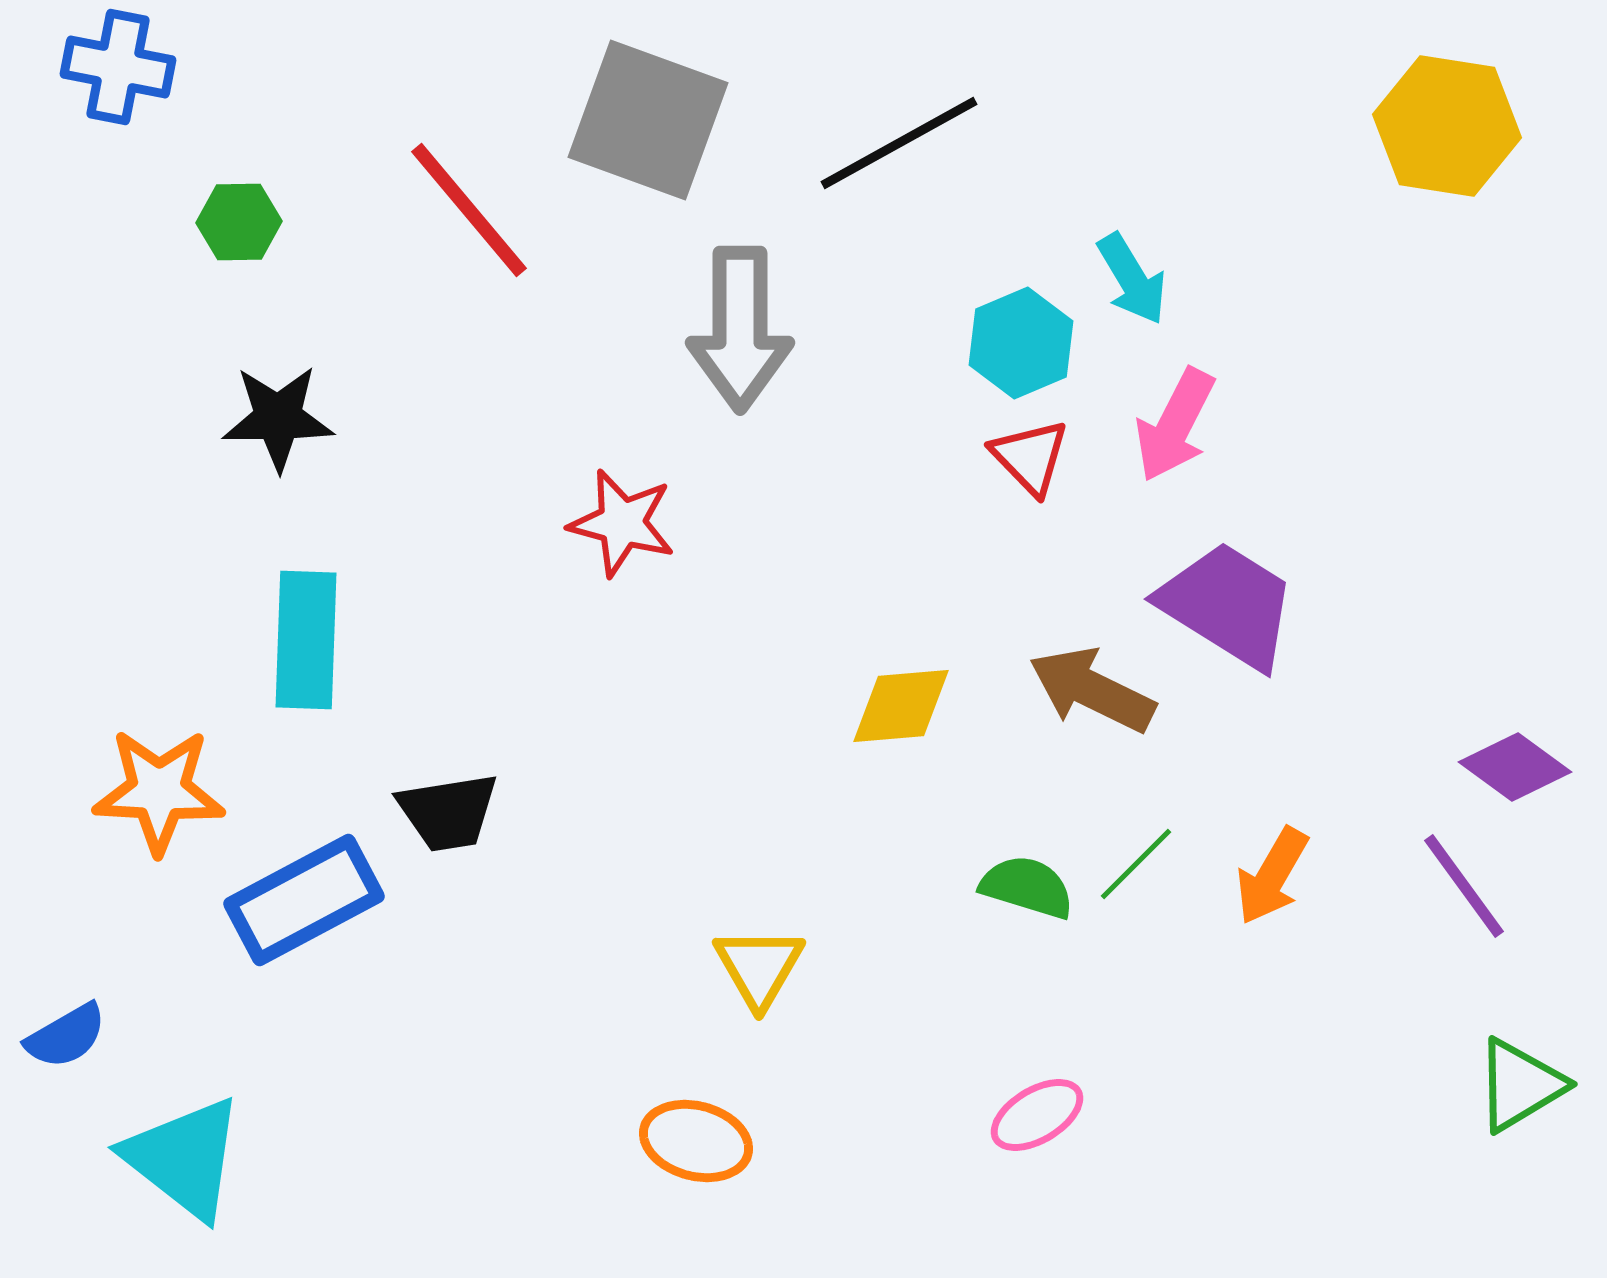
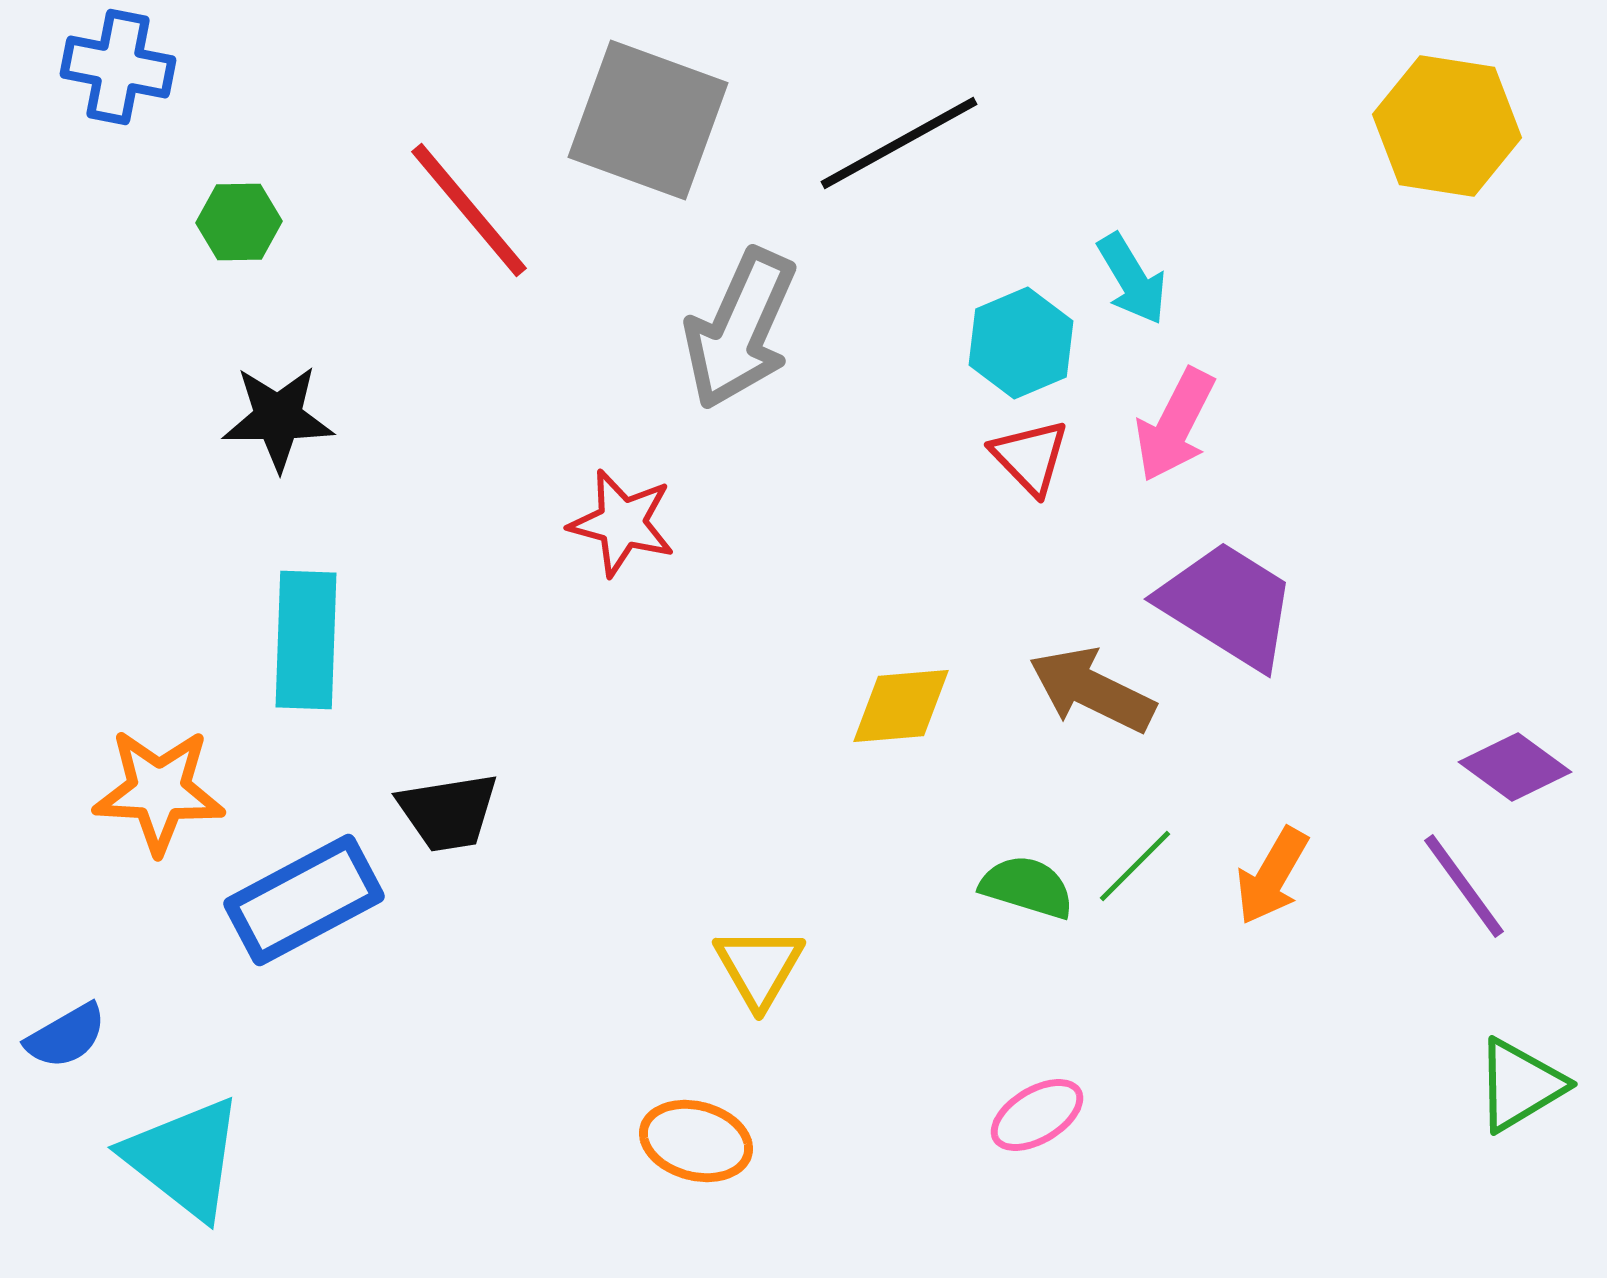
gray arrow: rotated 24 degrees clockwise
green line: moved 1 px left, 2 px down
